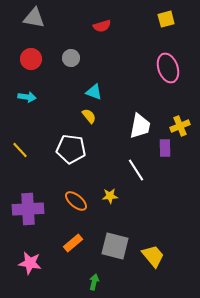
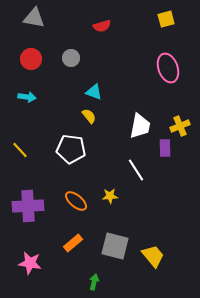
purple cross: moved 3 px up
